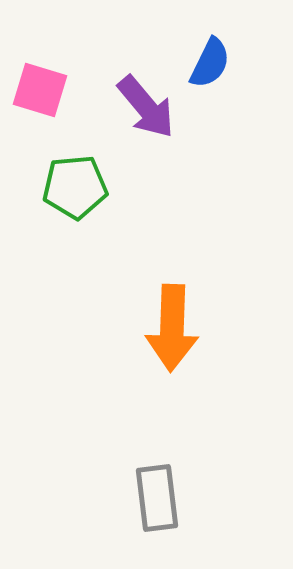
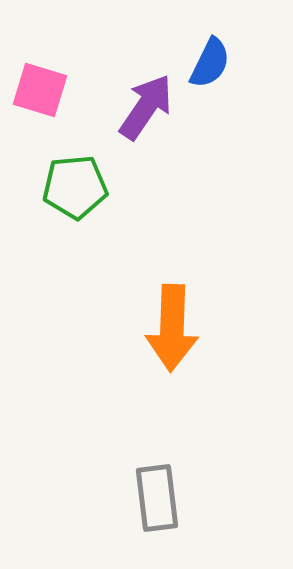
purple arrow: rotated 106 degrees counterclockwise
